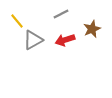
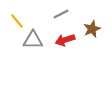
gray triangle: rotated 30 degrees clockwise
